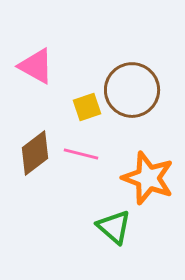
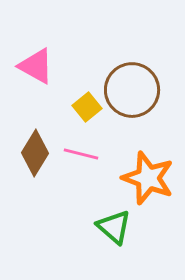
yellow square: rotated 20 degrees counterclockwise
brown diamond: rotated 21 degrees counterclockwise
